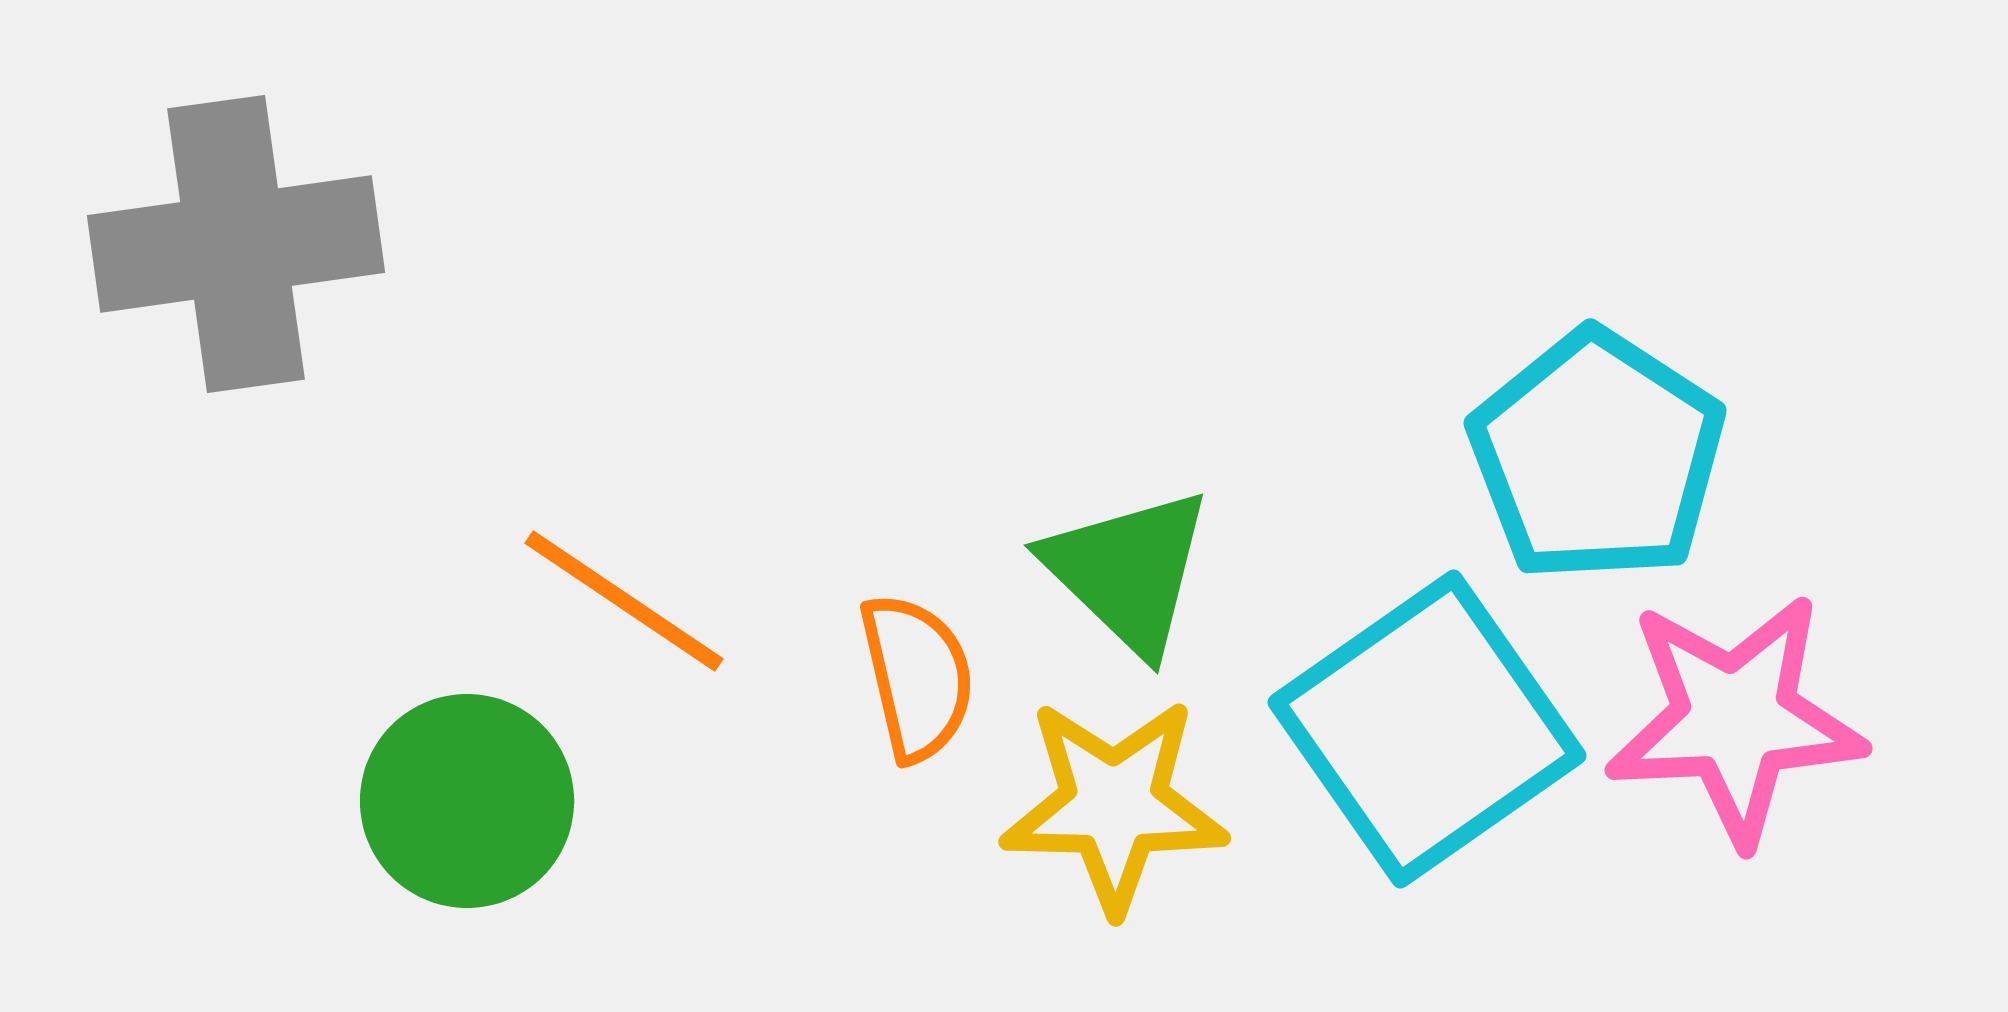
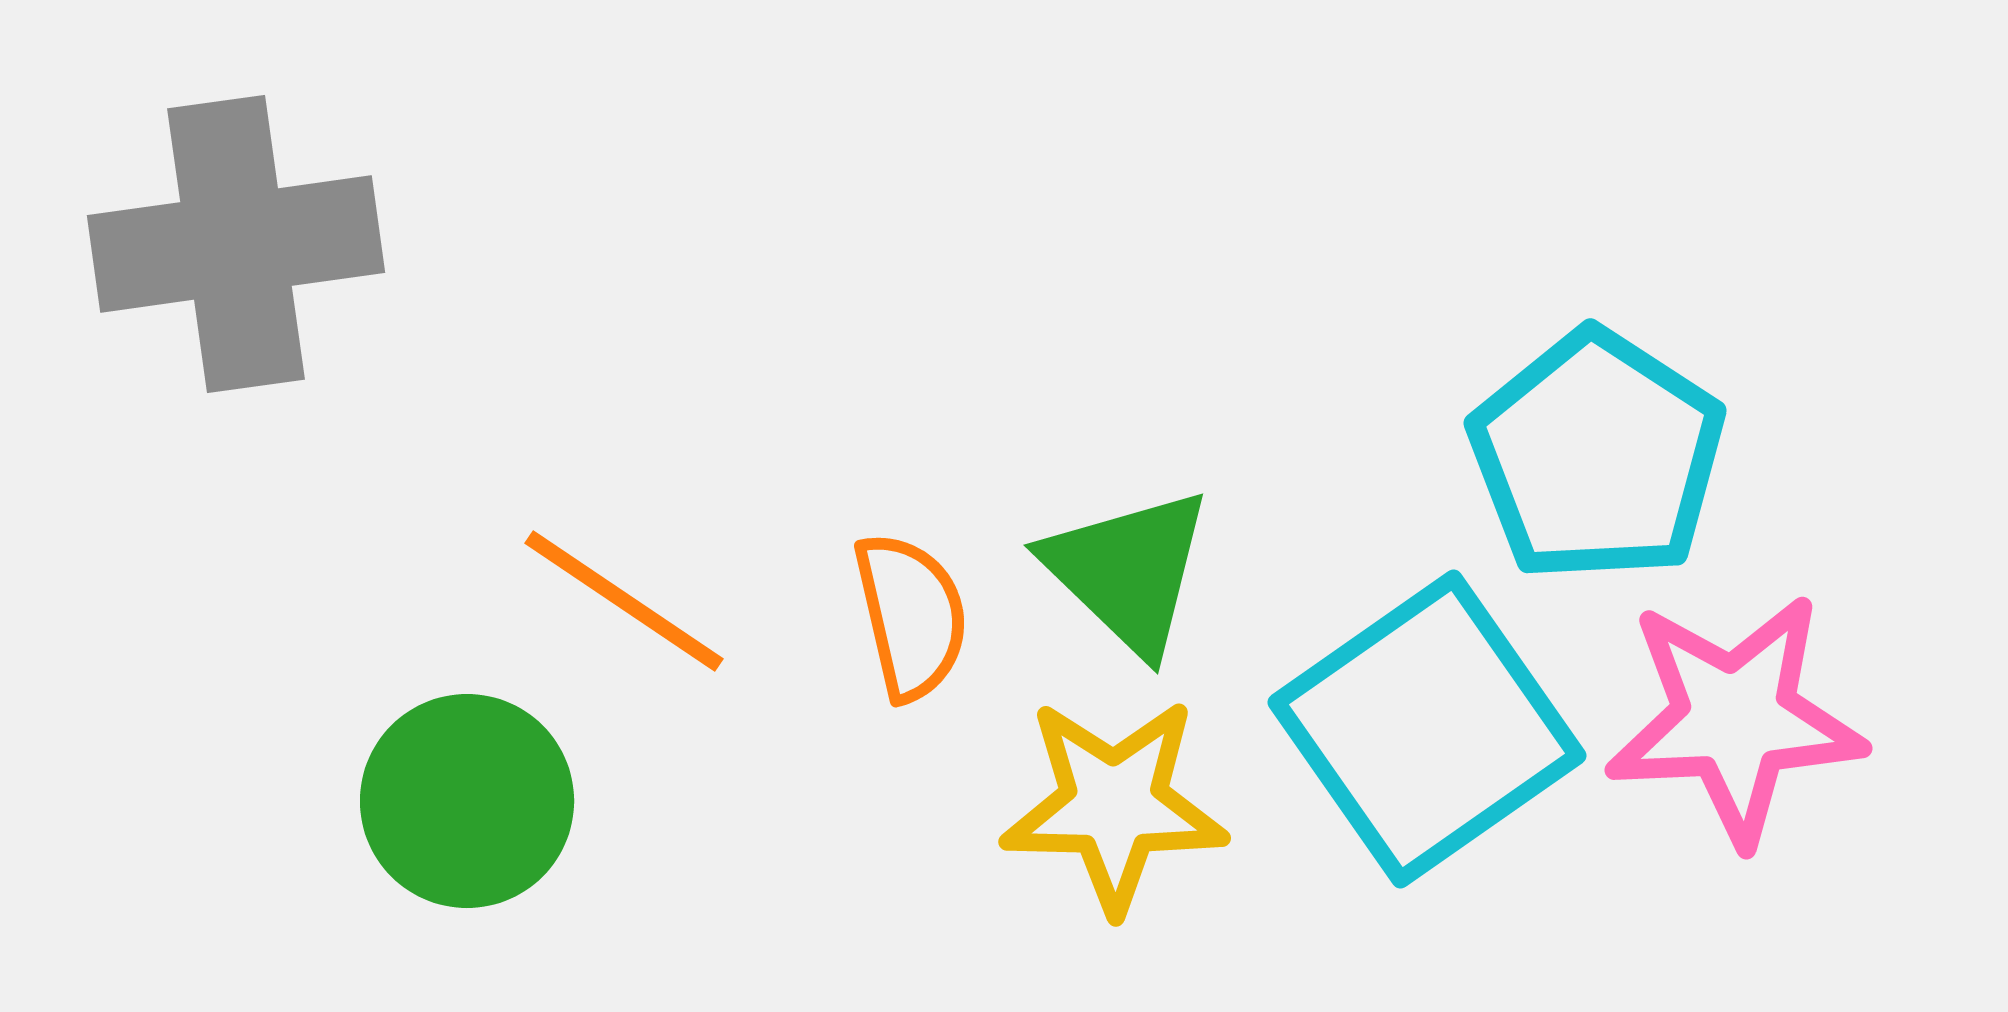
orange semicircle: moved 6 px left, 61 px up
